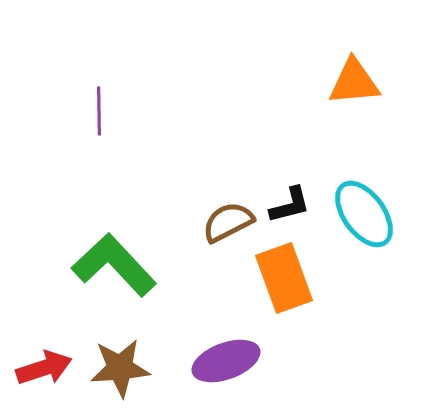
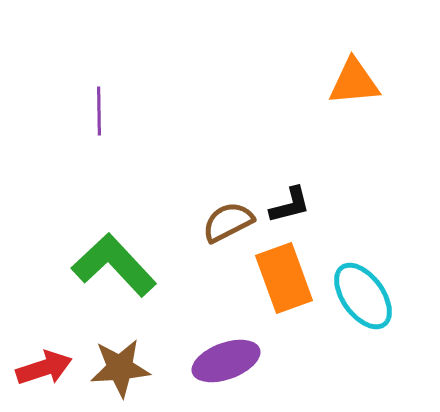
cyan ellipse: moved 1 px left, 82 px down
